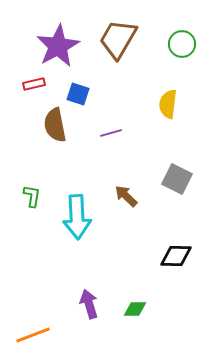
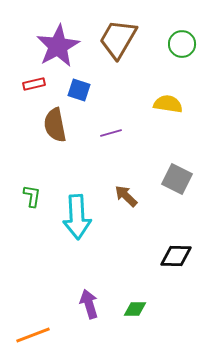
blue square: moved 1 px right, 4 px up
yellow semicircle: rotated 92 degrees clockwise
